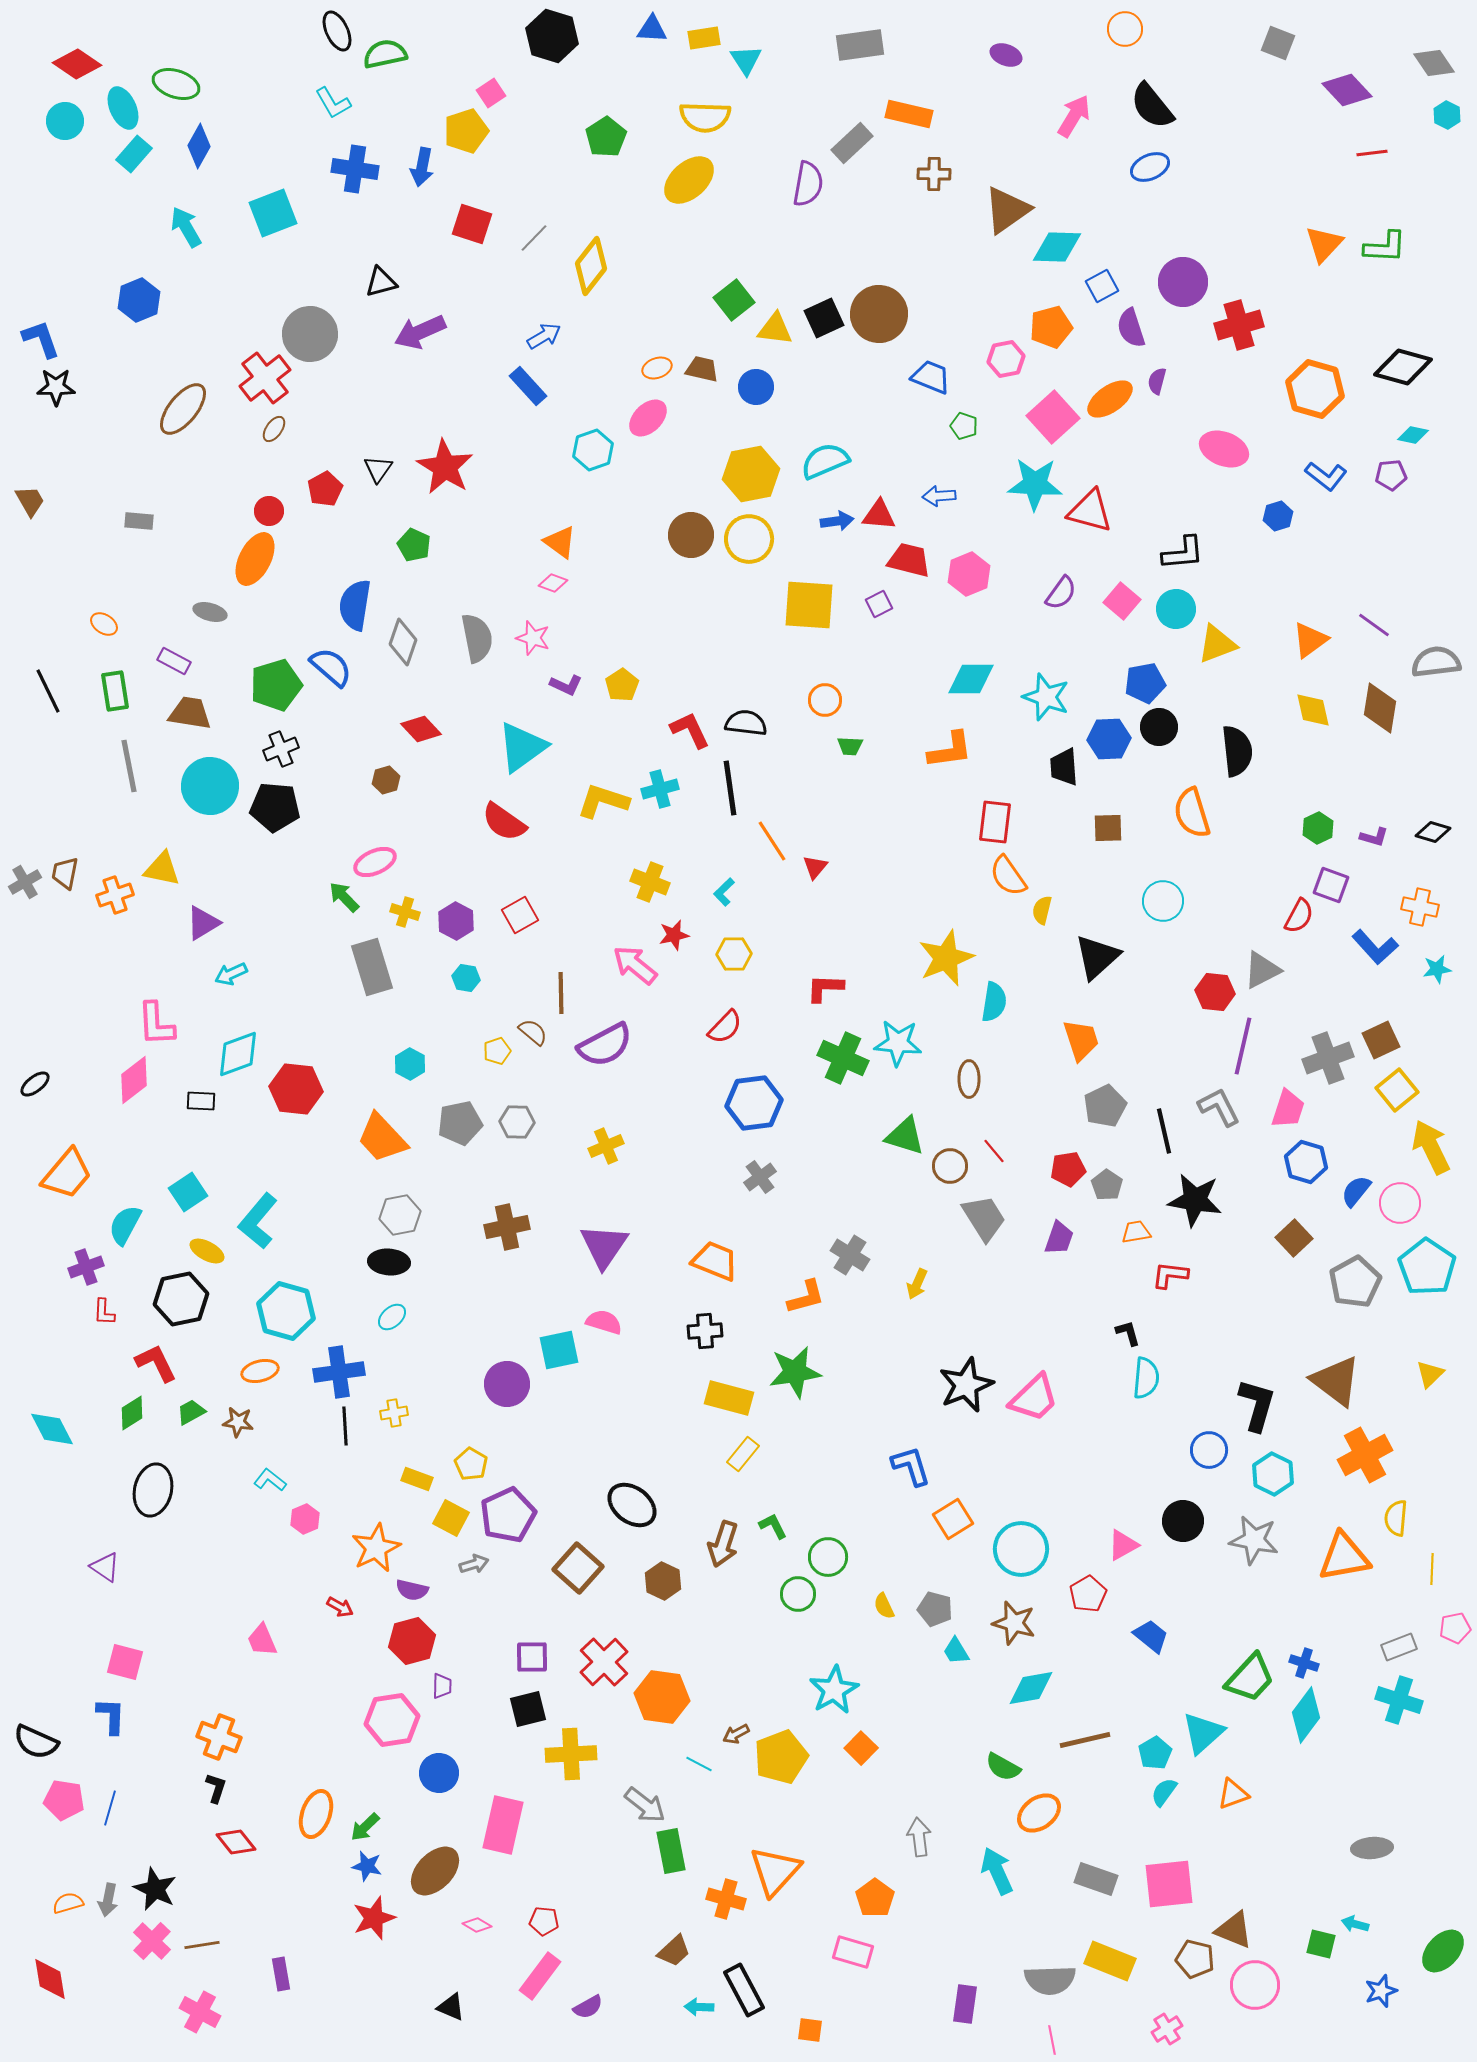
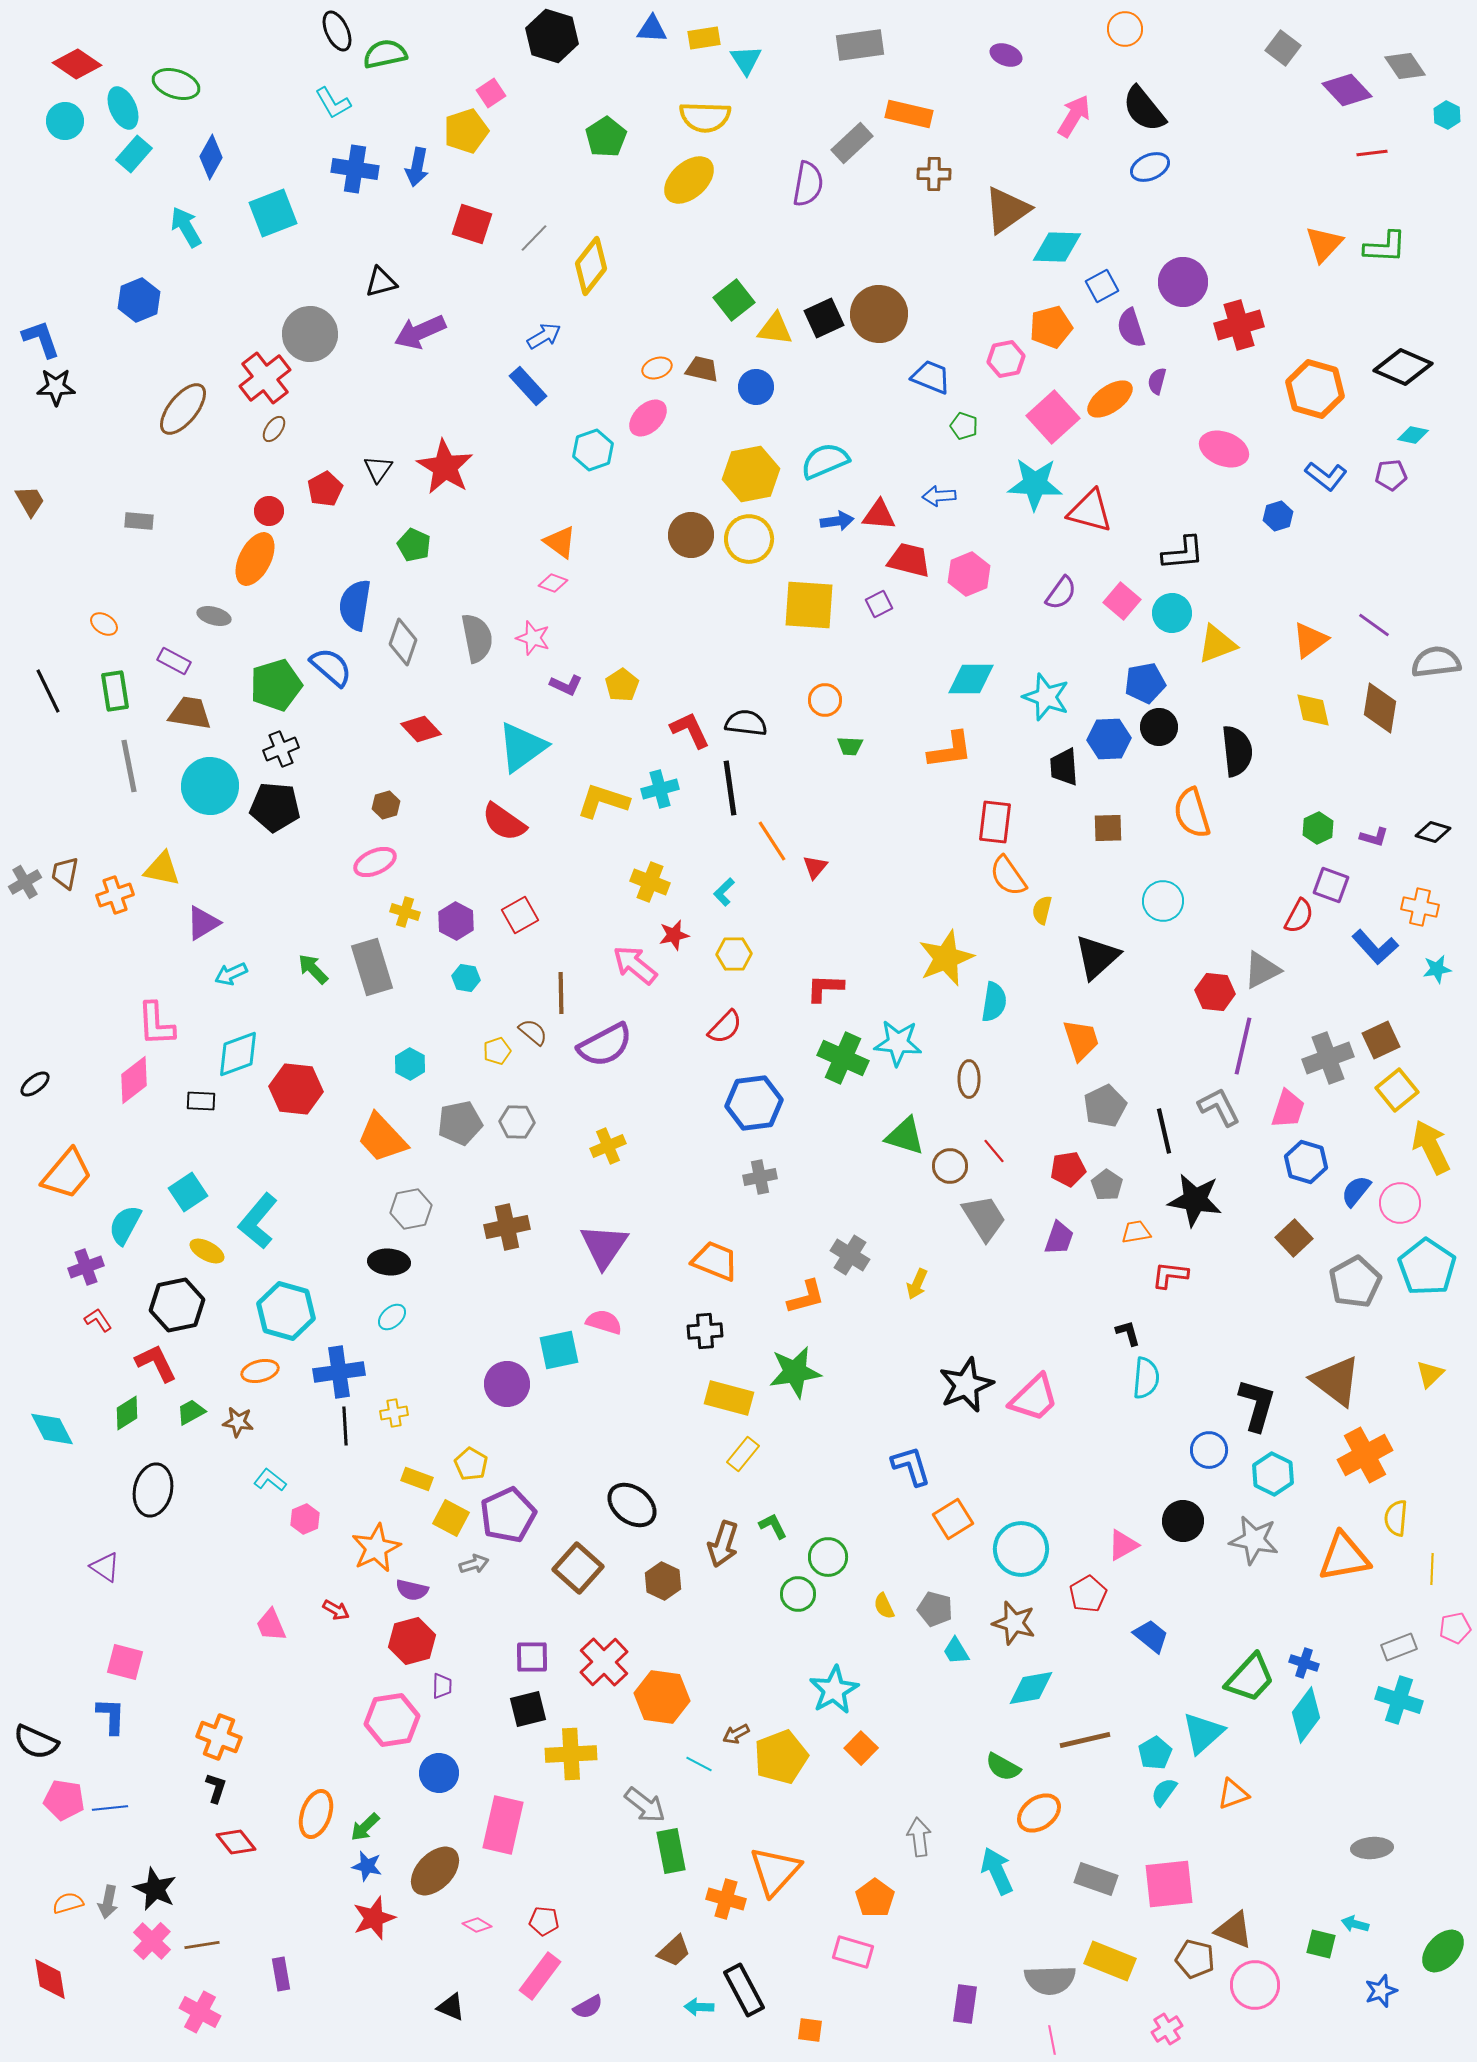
gray square at (1278, 43): moved 5 px right, 5 px down; rotated 16 degrees clockwise
gray diamond at (1434, 63): moved 29 px left, 3 px down
black semicircle at (1152, 106): moved 8 px left, 3 px down
blue diamond at (199, 146): moved 12 px right, 11 px down
blue arrow at (422, 167): moved 5 px left
black diamond at (1403, 367): rotated 8 degrees clockwise
cyan circle at (1176, 609): moved 4 px left, 4 px down
gray ellipse at (210, 612): moved 4 px right, 4 px down
brown hexagon at (386, 780): moved 25 px down
green arrow at (344, 897): moved 31 px left, 72 px down
yellow cross at (606, 1146): moved 2 px right
gray cross at (760, 1177): rotated 24 degrees clockwise
gray hexagon at (400, 1215): moved 11 px right, 6 px up
black hexagon at (181, 1299): moved 4 px left, 6 px down
red L-shape at (104, 1312): moved 6 px left, 8 px down; rotated 144 degrees clockwise
green diamond at (132, 1413): moved 5 px left
red arrow at (340, 1607): moved 4 px left, 3 px down
pink trapezoid at (262, 1640): moved 9 px right, 15 px up
blue line at (110, 1808): rotated 68 degrees clockwise
gray arrow at (108, 1900): moved 2 px down
